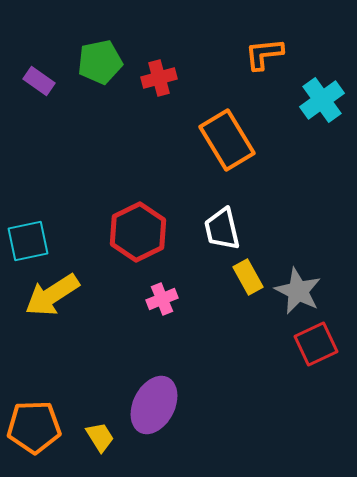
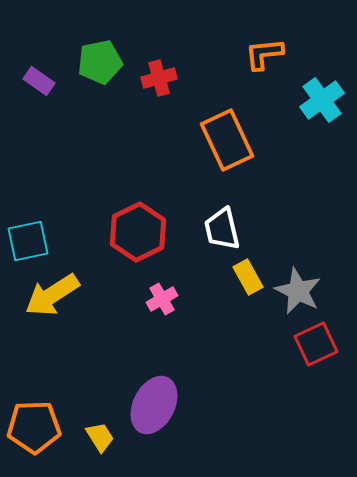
orange rectangle: rotated 6 degrees clockwise
pink cross: rotated 8 degrees counterclockwise
